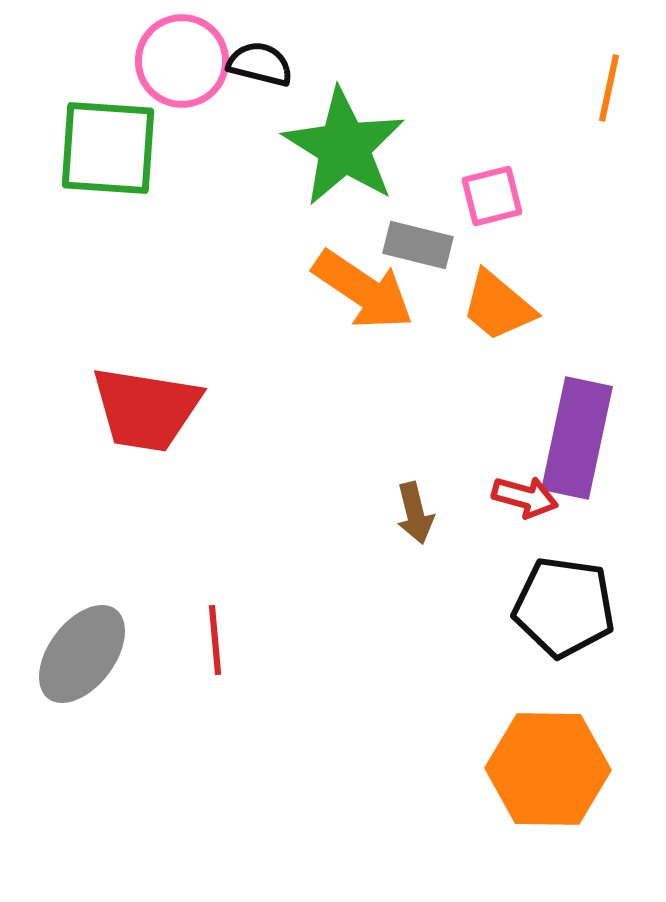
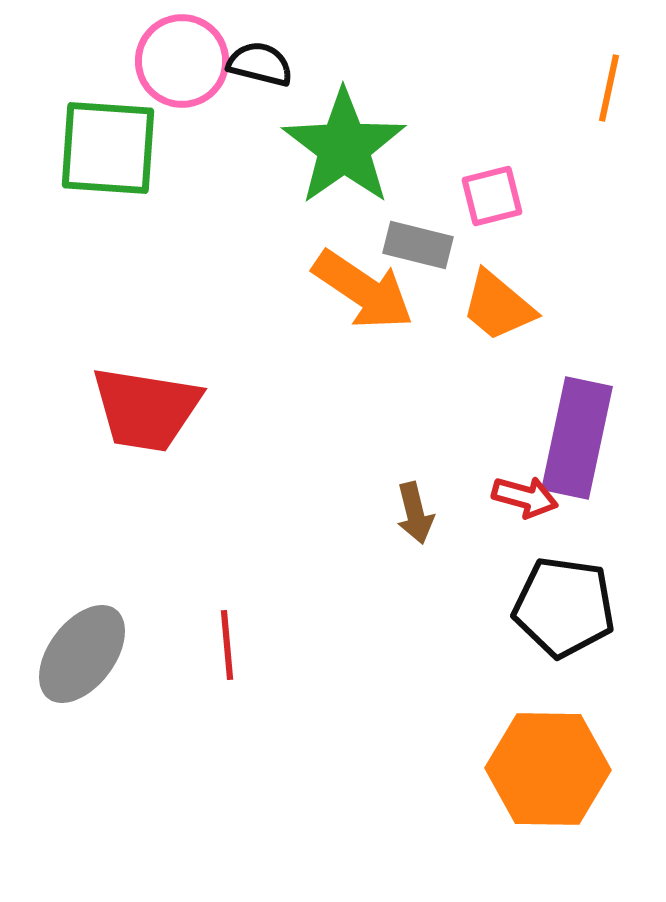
green star: rotated 5 degrees clockwise
red line: moved 12 px right, 5 px down
